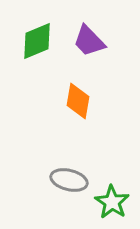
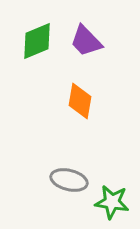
purple trapezoid: moved 3 px left
orange diamond: moved 2 px right
green star: rotated 24 degrees counterclockwise
